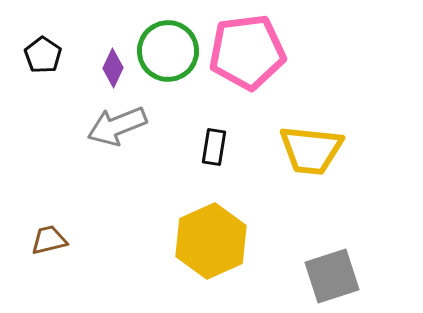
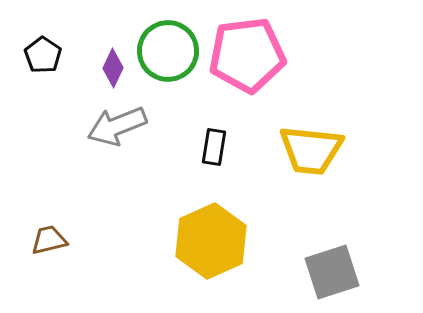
pink pentagon: moved 3 px down
gray square: moved 4 px up
